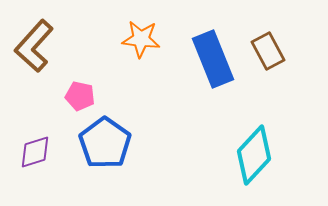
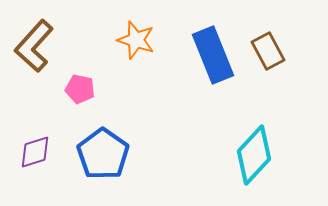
orange star: moved 5 px left, 1 px down; rotated 12 degrees clockwise
blue rectangle: moved 4 px up
pink pentagon: moved 7 px up
blue pentagon: moved 2 px left, 11 px down
